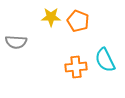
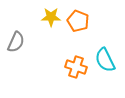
gray semicircle: rotated 70 degrees counterclockwise
orange cross: rotated 25 degrees clockwise
